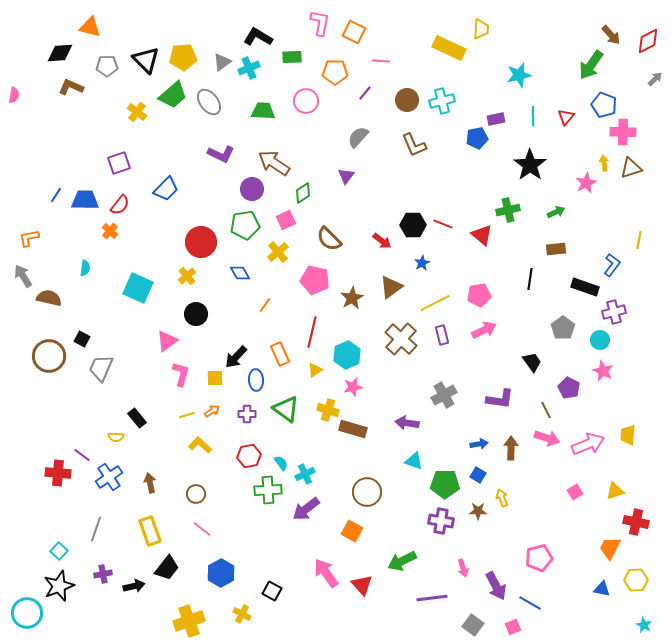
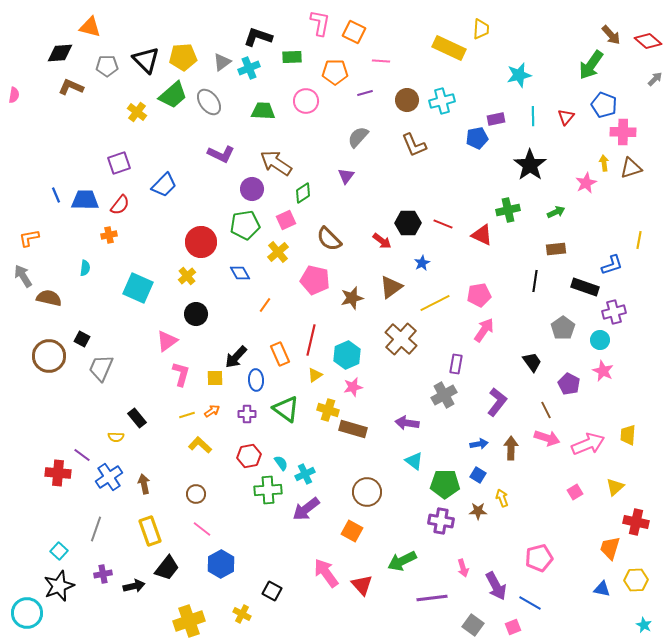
black L-shape at (258, 37): rotated 12 degrees counterclockwise
red diamond at (648, 41): rotated 68 degrees clockwise
purple line at (365, 93): rotated 35 degrees clockwise
brown arrow at (274, 163): moved 2 px right
blue trapezoid at (166, 189): moved 2 px left, 4 px up
blue line at (56, 195): rotated 56 degrees counterclockwise
black hexagon at (413, 225): moved 5 px left, 2 px up
orange cross at (110, 231): moved 1 px left, 4 px down; rotated 35 degrees clockwise
red triangle at (482, 235): rotated 15 degrees counterclockwise
blue L-shape at (612, 265): rotated 35 degrees clockwise
black line at (530, 279): moved 5 px right, 2 px down
brown star at (352, 298): rotated 15 degrees clockwise
pink arrow at (484, 330): rotated 30 degrees counterclockwise
red line at (312, 332): moved 1 px left, 8 px down
purple rectangle at (442, 335): moved 14 px right, 29 px down; rotated 24 degrees clockwise
yellow triangle at (315, 370): moved 5 px down
purple pentagon at (569, 388): moved 4 px up
purple L-shape at (500, 399): moved 3 px left, 3 px down; rotated 60 degrees counterclockwise
cyan triangle at (414, 461): rotated 18 degrees clockwise
brown arrow at (150, 483): moved 6 px left, 1 px down
yellow triangle at (615, 491): moved 4 px up; rotated 24 degrees counterclockwise
orange trapezoid at (610, 548): rotated 10 degrees counterclockwise
blue hexagon at (221, 573): moved 9 px up
